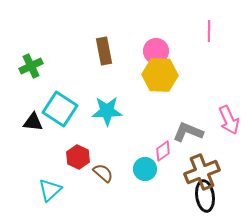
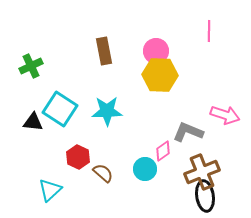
pink arrow: moved 4 px left, 5 px up; rotated 48 degrees counterclockwise
